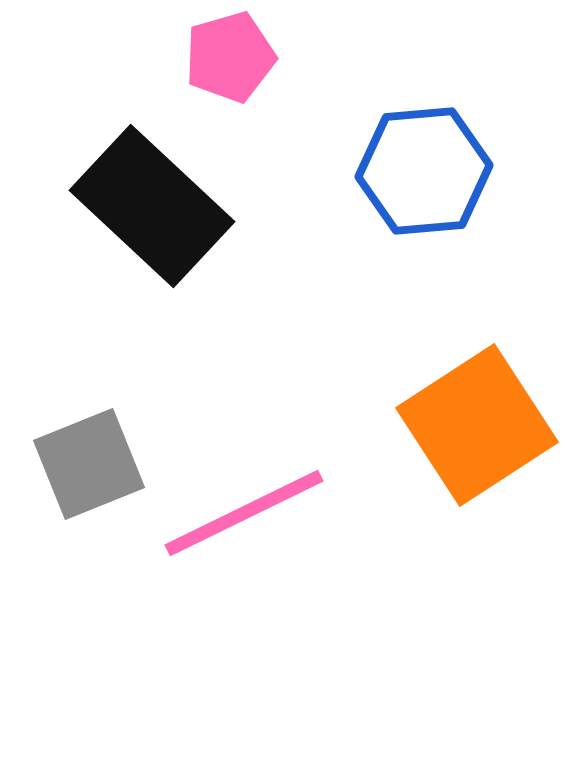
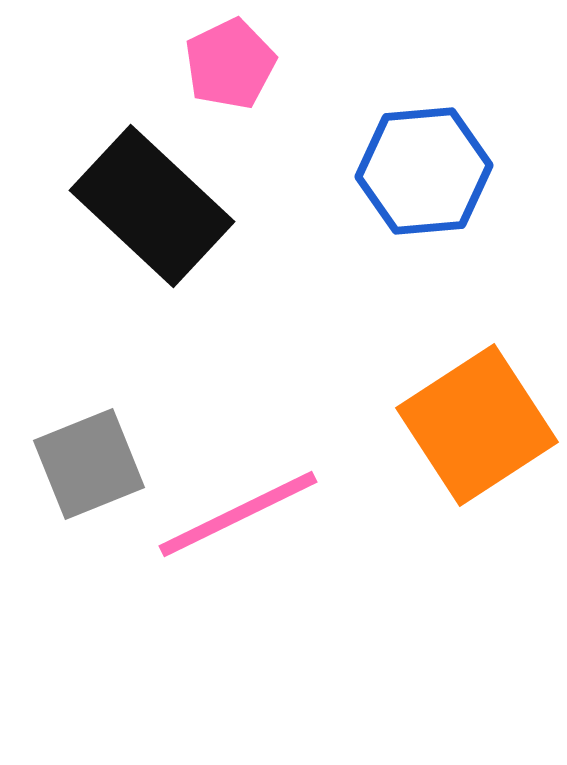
pink pentagon: moved 7 px down; rotated 10 degrees counterclockwise
pink line: moved 6 px left, 1 px down
